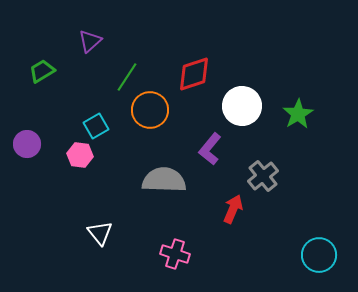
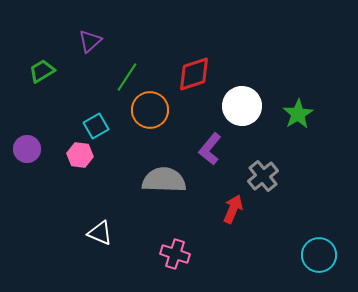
purple circle: moved 5 px down
white triangle: rotated 28 degrees counterclockwise
